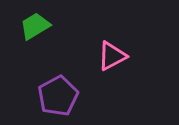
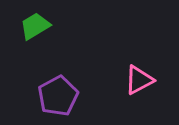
pink triangle: moved 27 px right, 24 px down
